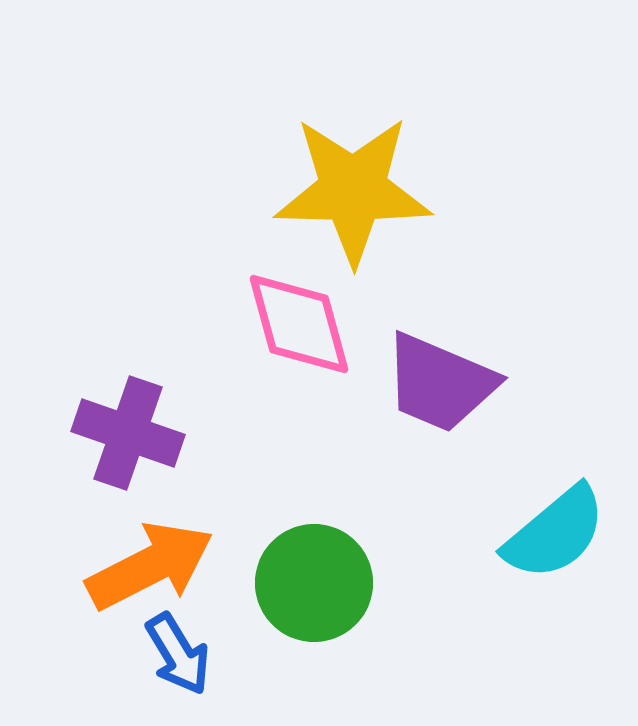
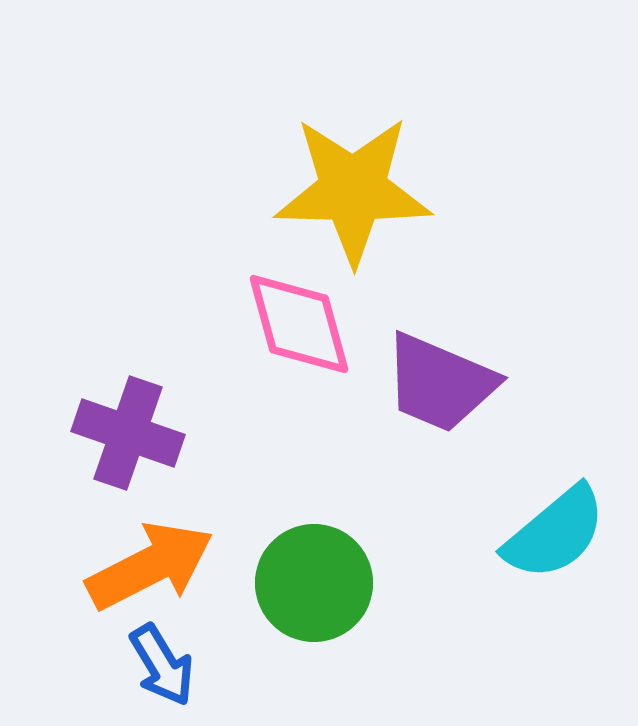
blue arrow: moved 16 px left, 11 px down
